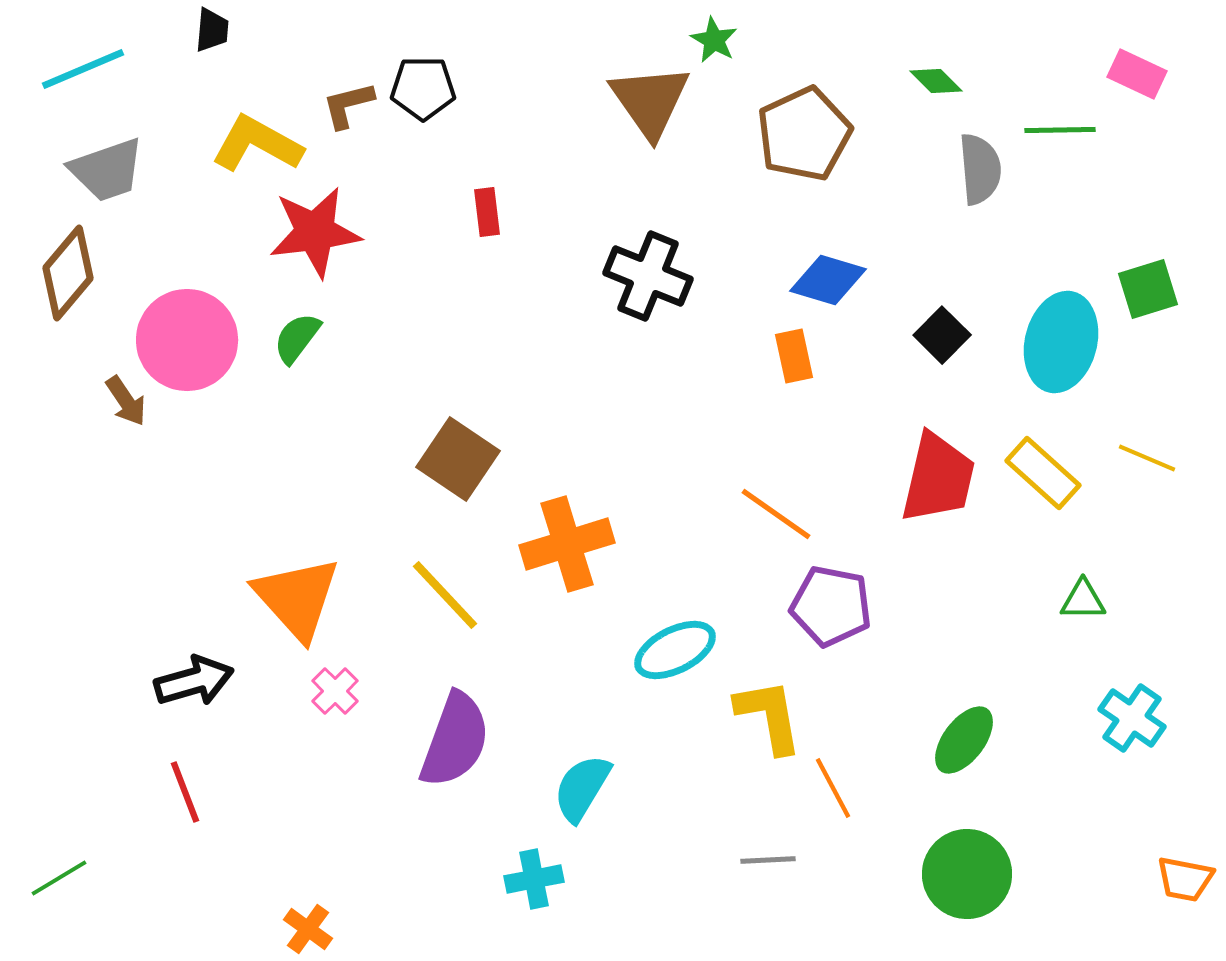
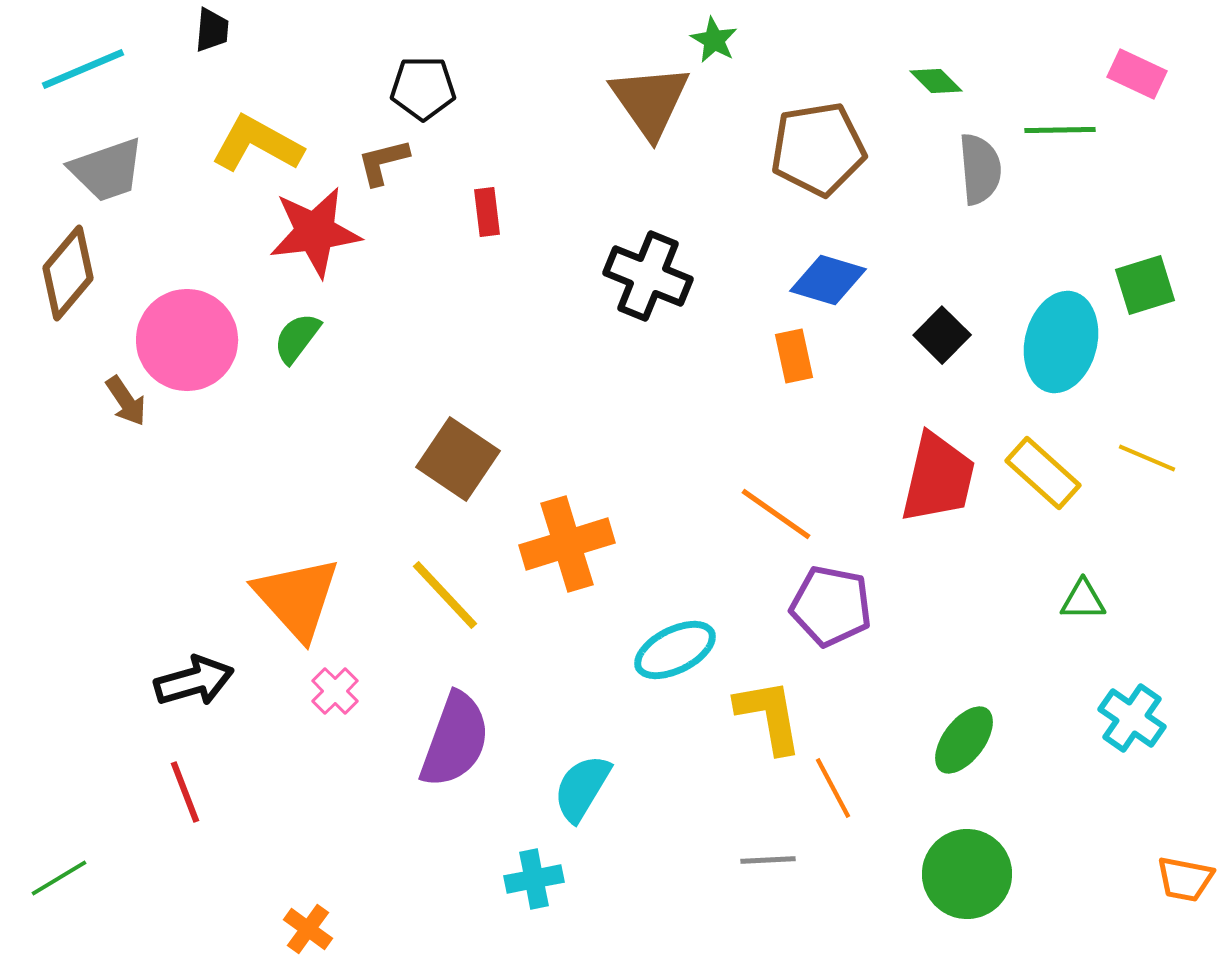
brown L-shape at (348, 105): moved 35 px right, 57 px down
brown pentagon at (804, 134): moved 14 px right, 15 px down; rotated 16 degrees clockwise
green square at (1148, 289): moved 3 px left, 4 px up
